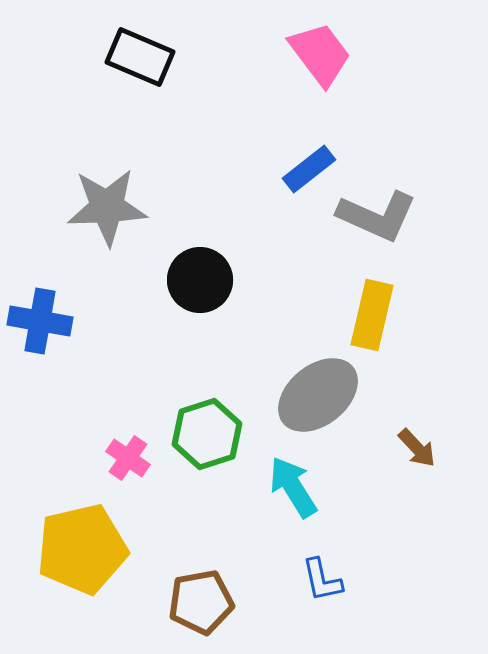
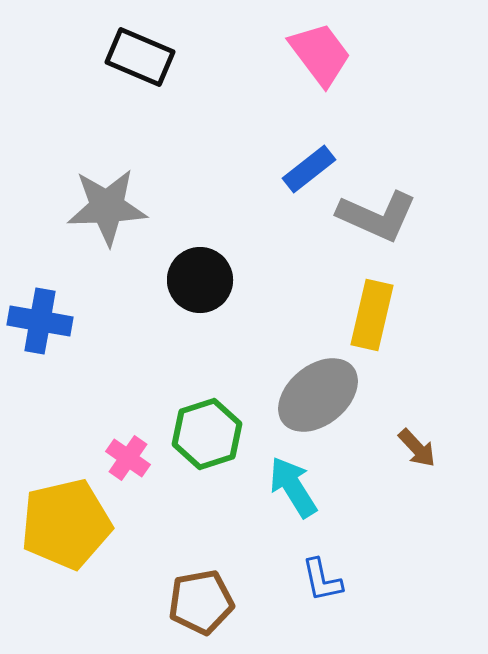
yellow pentagon: moved 16 px left, 25 px up
